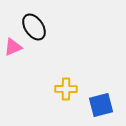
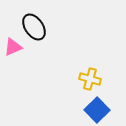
yellow cross: moved 24 px right, 10 px up; rotated 15 degrees clockwise
blue square: moved 4 px left, 5 px down; rotated 30 degrees counterclockwise
